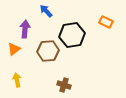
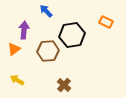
purple arrow: moved 1 px left, 1 px down
yellow arrow: rotated 48 degrees counterclockwise
brown cross: rotated 24 degrees clockwise
